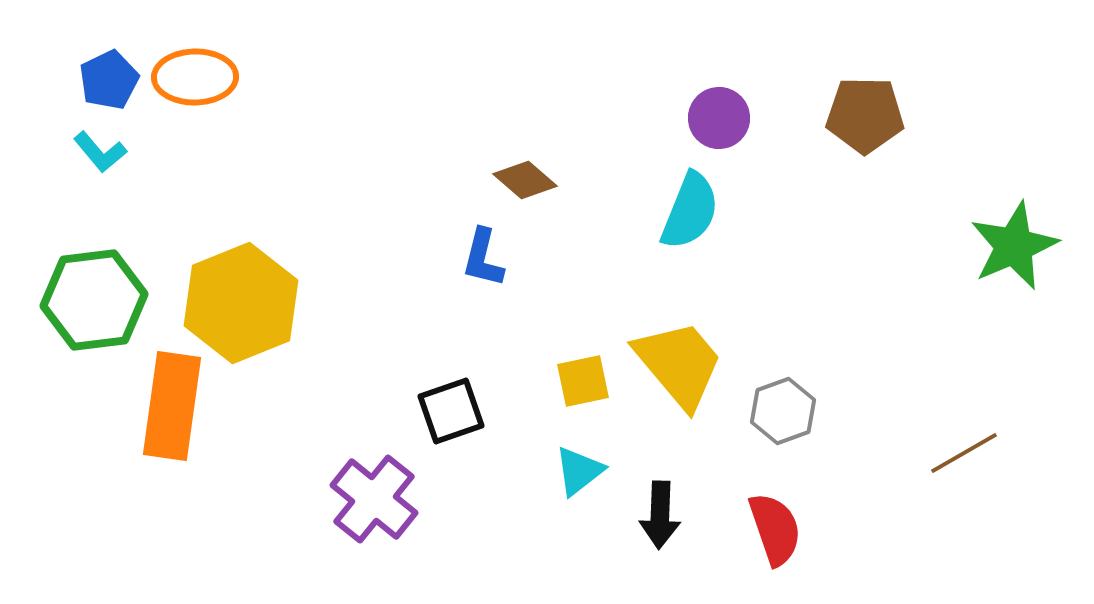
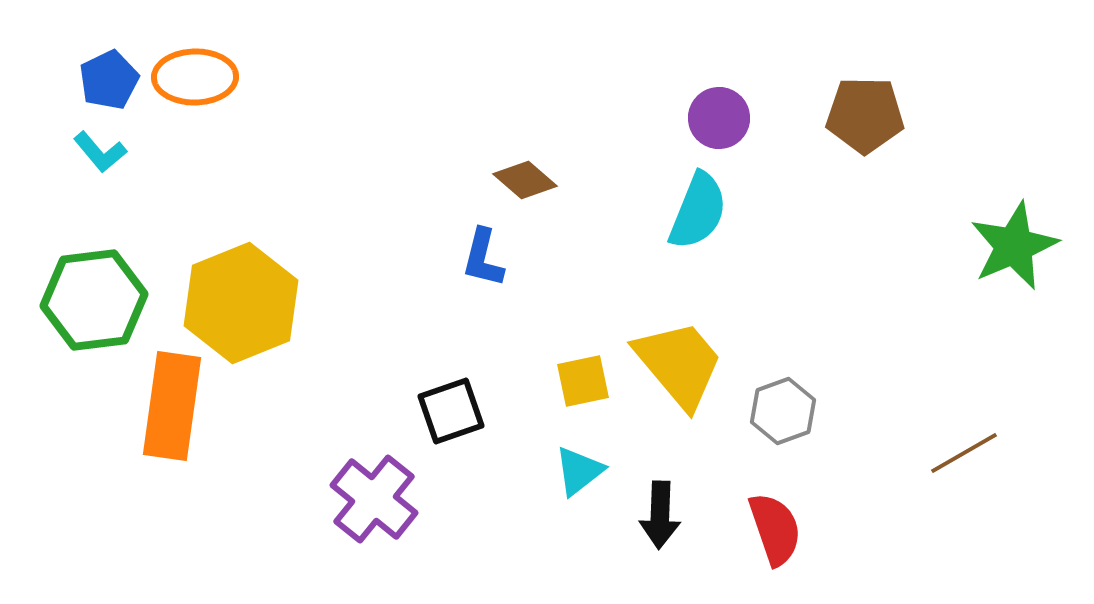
cyan semicircle: moved 8 px right
